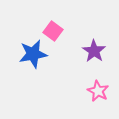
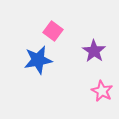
blue star: moved 5 px right, 6 px down
pink star: moved 4 px right
